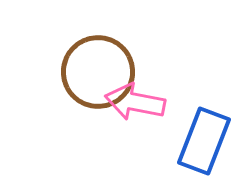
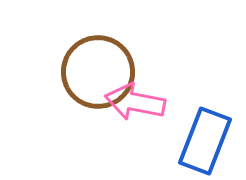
blue rectangle: moved 1 px right
